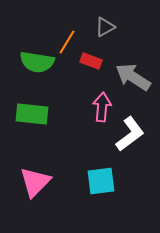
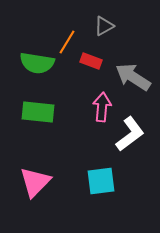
gray triangle: moved 1 px left, 1 px up
green semicircle: moved 1 px down
green rectangle: moved 6 px right, 2 px up
